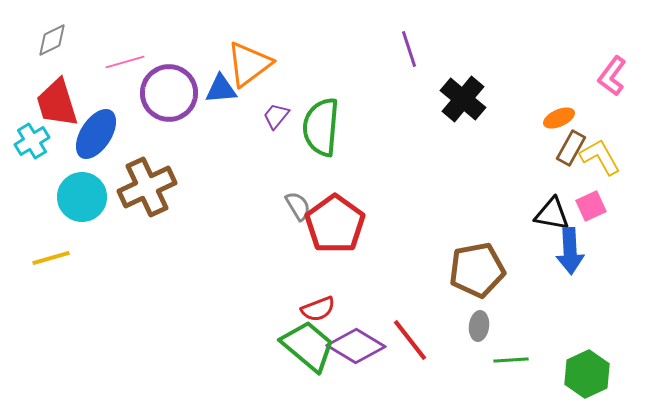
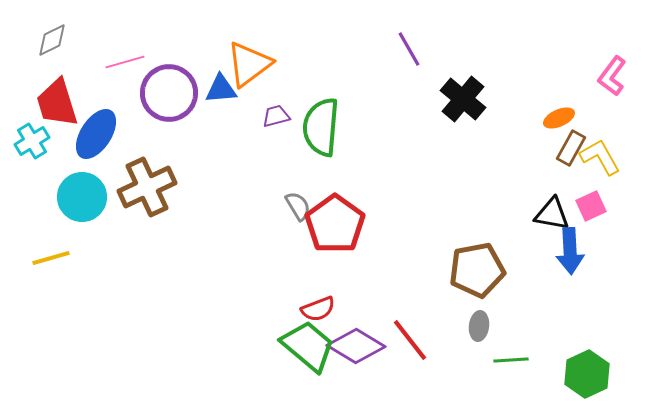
purple line: rotated 12 degrees counterclockwise
purple trapezoid: rotated 36 degrees clockwise
